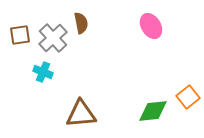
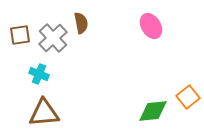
cyan cross: moved 4 px left, 2 px down
brown triangle: moved 37 px left, 1 px up
